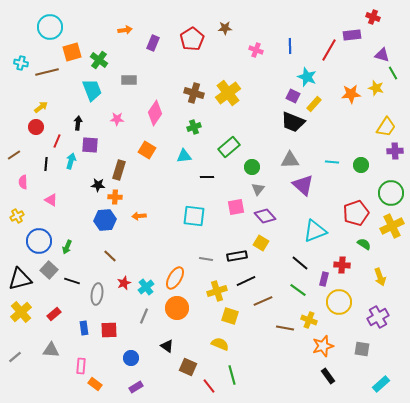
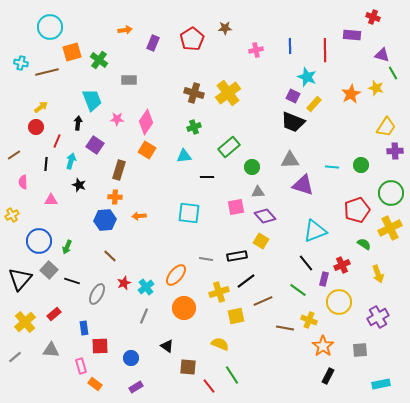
purple rectangle at (352, 35): rotated 12 degrees clockwise
pink cross at (256, 50): rotated 32 degrees counterclockwise
red line at (329, 50): moved 4 px left; rotated 30 degrees counterclockwise
cyan trapezoid at (92, 90): moved 10 px down
orange star at (351, 94): rotated 24 degrees counterclockwise
pink diamond at (155, 113): moved 9 px left, 9 px down
purple square at (90, 145): moved 5 px right; rotated 30 degrees clockwise
cyan line at (332, 162): moved 5 px down
black star at (98, 185): moved 19 px left; rotated 16 degrees clockwise
purple triangle at (303, 185): rotated 25 degrees counterclockwise
gray triangle at (258, 189): moved 3 px down; rotated 48 degrees clockwise
pink triangle at (51, 200): rotated 32 degrees counterclockwise
red pentagon at (356, 213): moved 1 px right, 3 px up
yellow cross at (17, 216): moved 5 px left, 1 px up
cyan square at (194, 216): moved 5 px left, 3 px up
yellow cross at (392, 226): moved 2 px left, 2 px down
yellow square at (261, 243): moved 2 px up
black line at (300, 263): moved 6 px right; rotated 12 degrees clockwise
red cross at (342, 265): rotated 28 degrees counterclockwise
yellow arrow at (380, 277): moved 2 px left, 3 px up
orange ellipse at (175, 278): moved 1 px right, 3 px up; rotated 10 degrees clockwise
black triangle at (20, 279): rotated 35 degrees counterclockwise
black line at (246, 281): rotated 12 degrees counterclockwise
yellow cross at (217, 291): moved 2 px right, 1 px down
gray ellipse at (97, 294): rotated 20 degrees clockwise
orange circle at (177, 308): moved 7 px right
yellow cross at (21, 312): moved 4 px right, 10 px down
yellow square at (230, 316): moved 6 px right; rotated 30 degrees counterclockwise
red square at (109, 330): moved 9 px left, 16 px down
orange star at (323, 346): rotated 20 degrees counterclockwise
gray square at (362, 349): moved 2 px left, 1 px down; rotated 14 degrees counterclockwise
pink rectangle at (81, 366): rotated 21 degrees counterclockwise
brown square at (188, 367): rotated 18 degrees counterclockwise
green line at (232, 375): rotated 18 degrees counterclockwise
black rectangle at (328, 376): rotated 63 degrees clockwise
cyan rectangle at (381, 384): rotated 30 degrees clockwise
